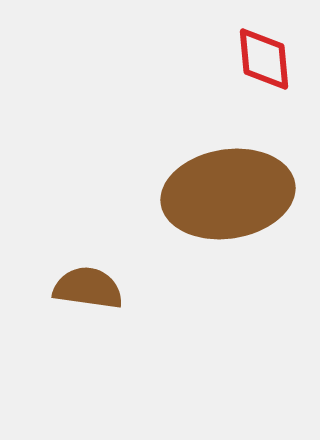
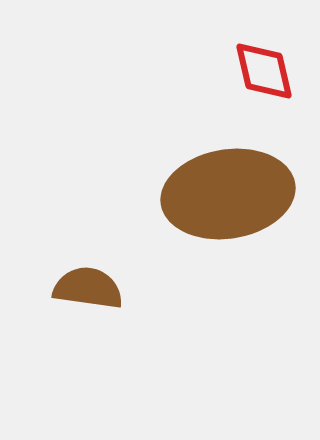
red diamond: moved 12 px down; rotated 8 degrees counterclockwise
